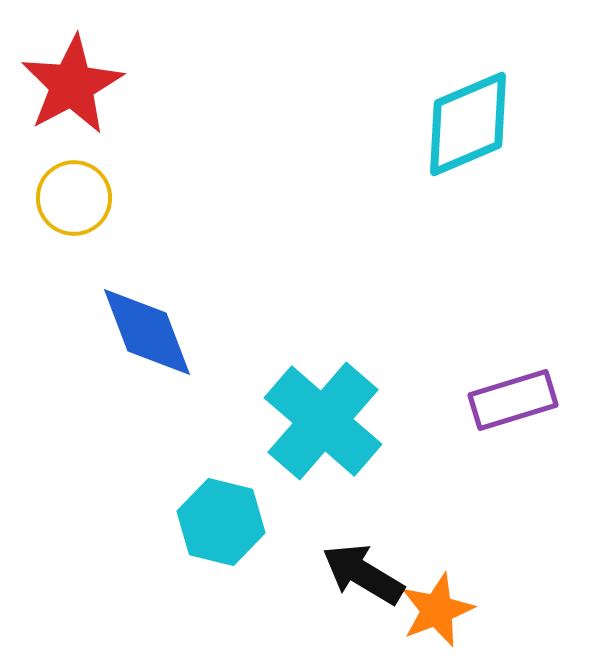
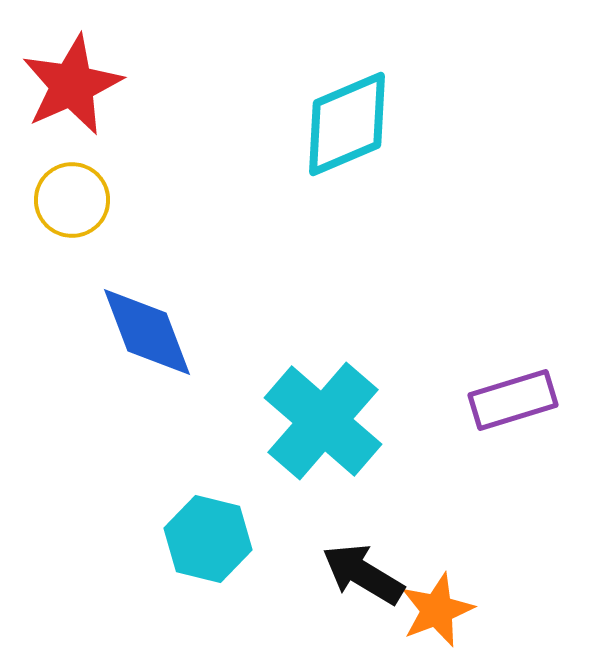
red star: rotated 4 degrees clockwise
cyan diamond: moved 121 px left
yellow circle: moved 2 px left, 2 px down
cyan hexagon: moved 13 px left, 17 px down
